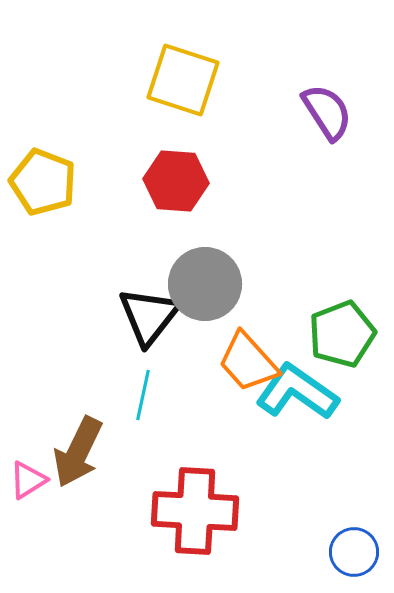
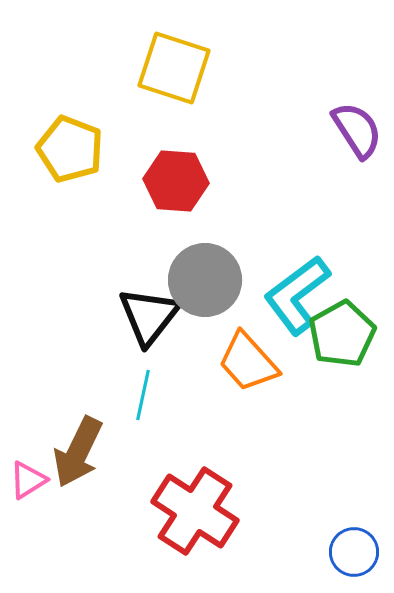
yellow square: moved 9 px left, 12 px up
purple semicircle: moved 30 px right, 18 px down
yellow pentagon: moved 27 px right, 33 px up
gray circle: moved 4 px up
green pentagon: rotated 8 degrees counterclockwise
cyan L-shape: moved 97 px up; rotated 72 degrees counterclockwise
red cross: rotated 30 degrees clockwise
